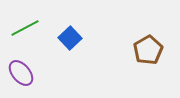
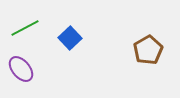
purple ellipse: moved 4 px up
